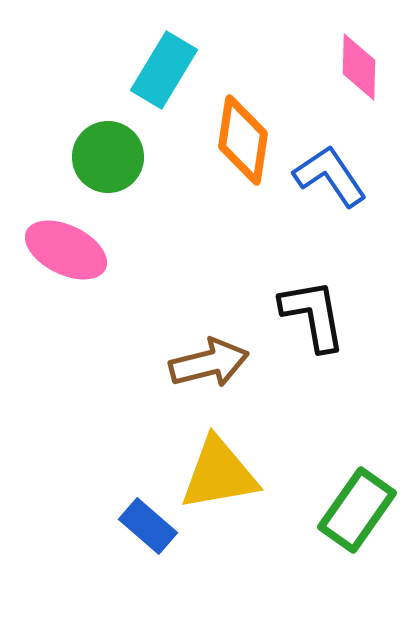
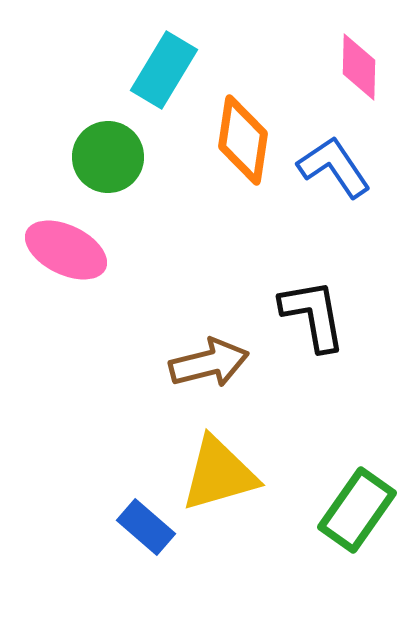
blue L-shape: moved 4 px right, 9 px up
yellow triangle: rotated 6 degrees counterclockwise
blue rectangle: moved 2 px left, 1 px down
